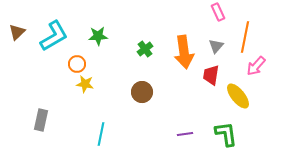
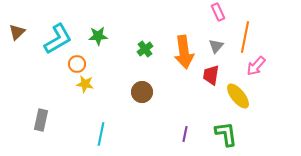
cyan L-shape: moved 4 px right, 3 px down
purple line: rotated 70 degrees counterclockwise
